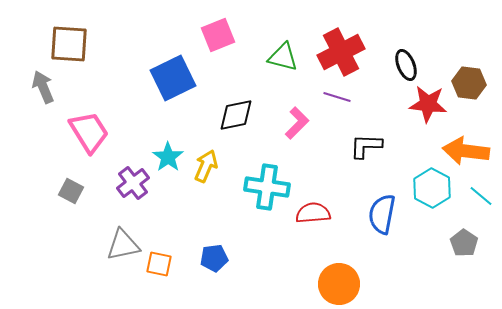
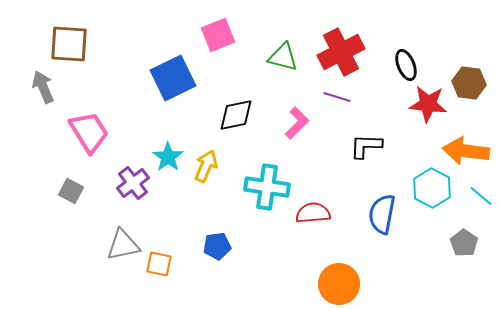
blue pentagon: moved 3 px right, 12 px up
